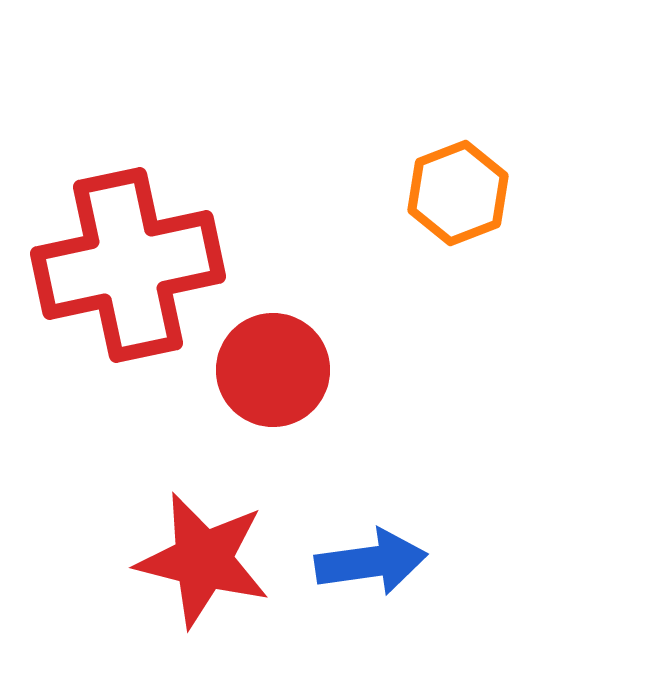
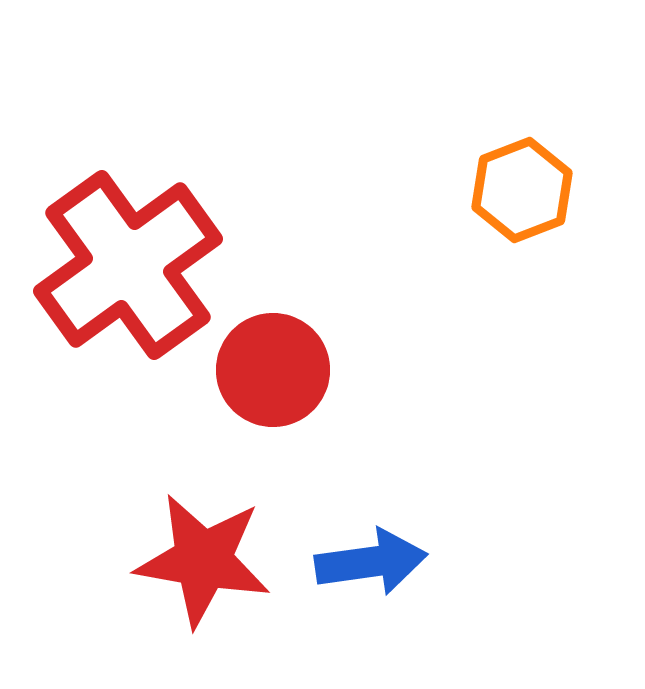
orange hexagon: moved 64 px right, 3 px up
red cross: rotated 24 degrees counterclockwise
red star: rotated 4 degrees counterclockwise
